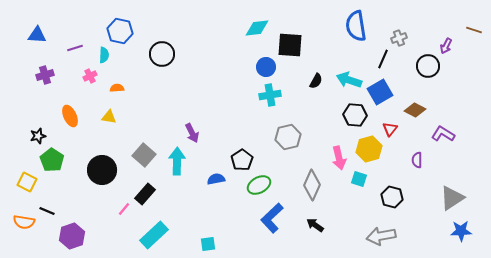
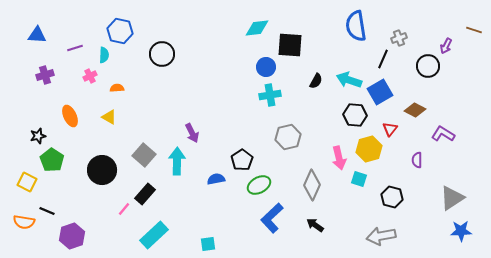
yellow triangle at (109, 117): rotated 21 degrees clockwise
